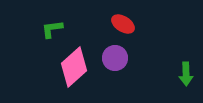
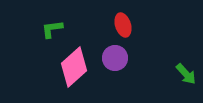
red ellipse: moved 1 px down; rotated 40 degrees clockwise
green arrow: rotated 40 degrees counterclockwise
